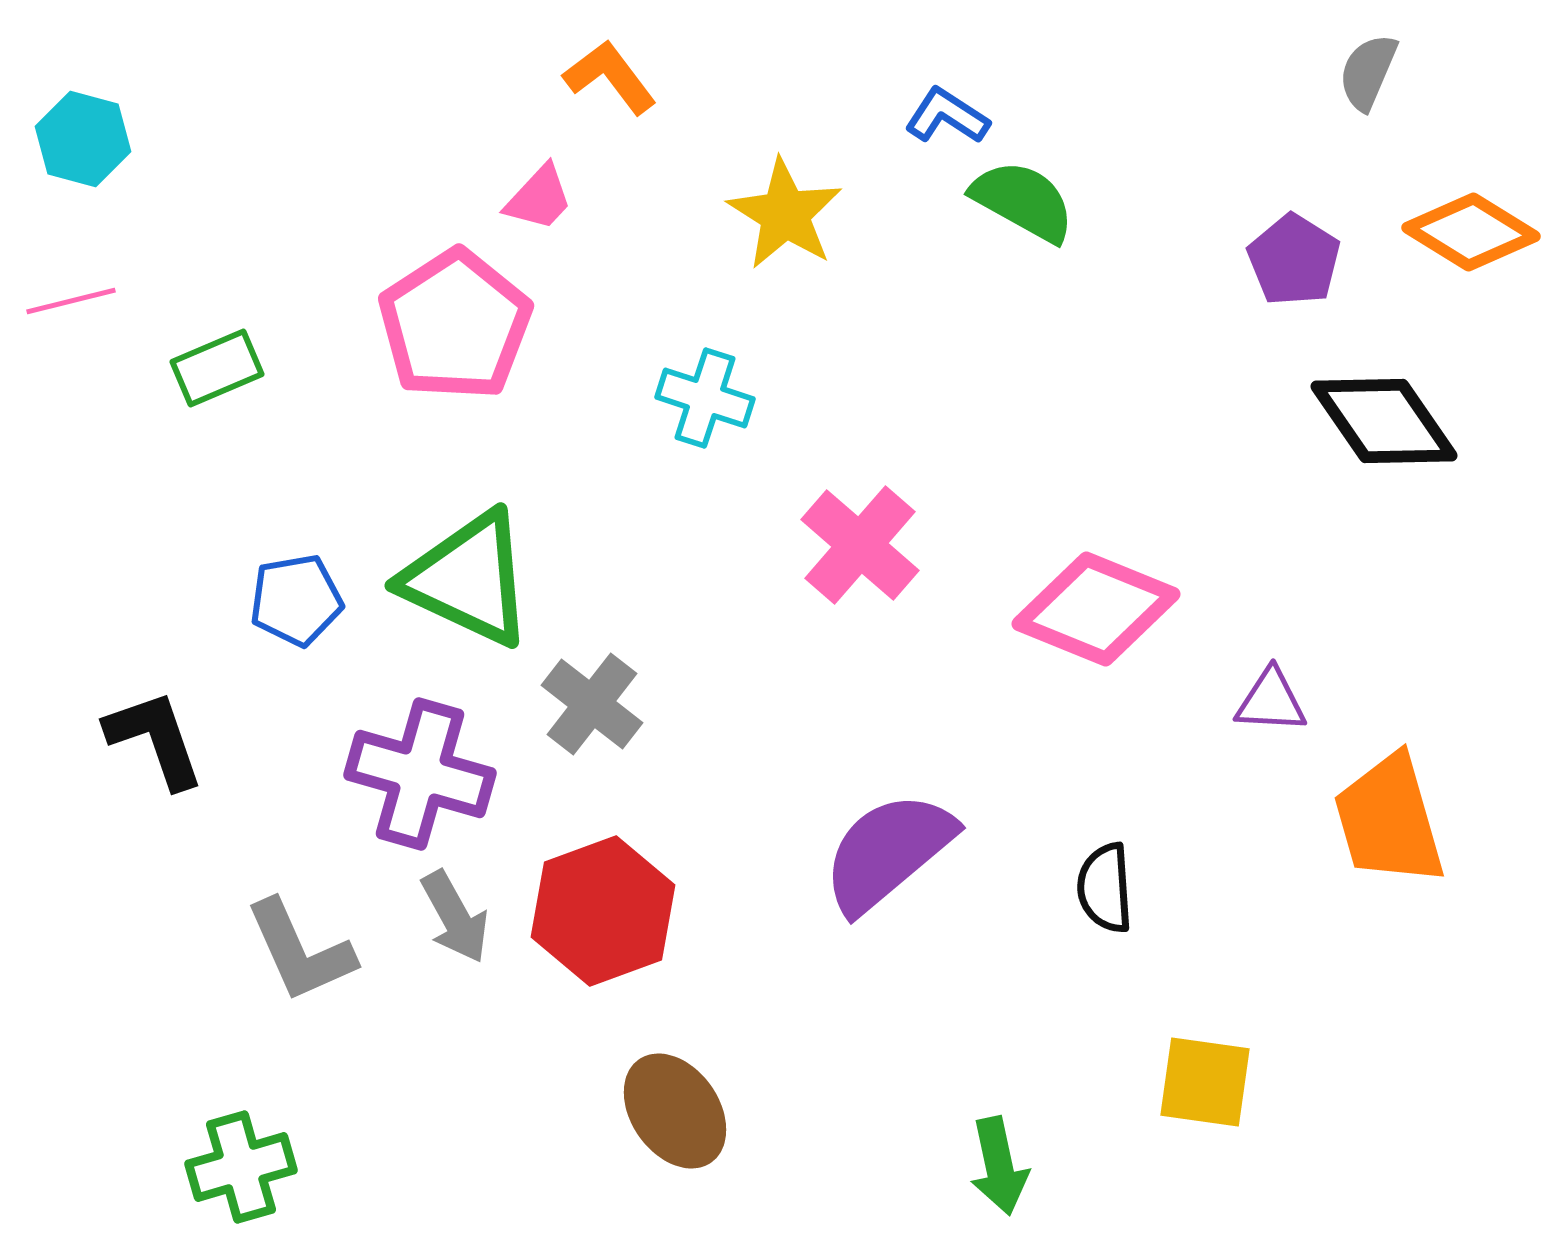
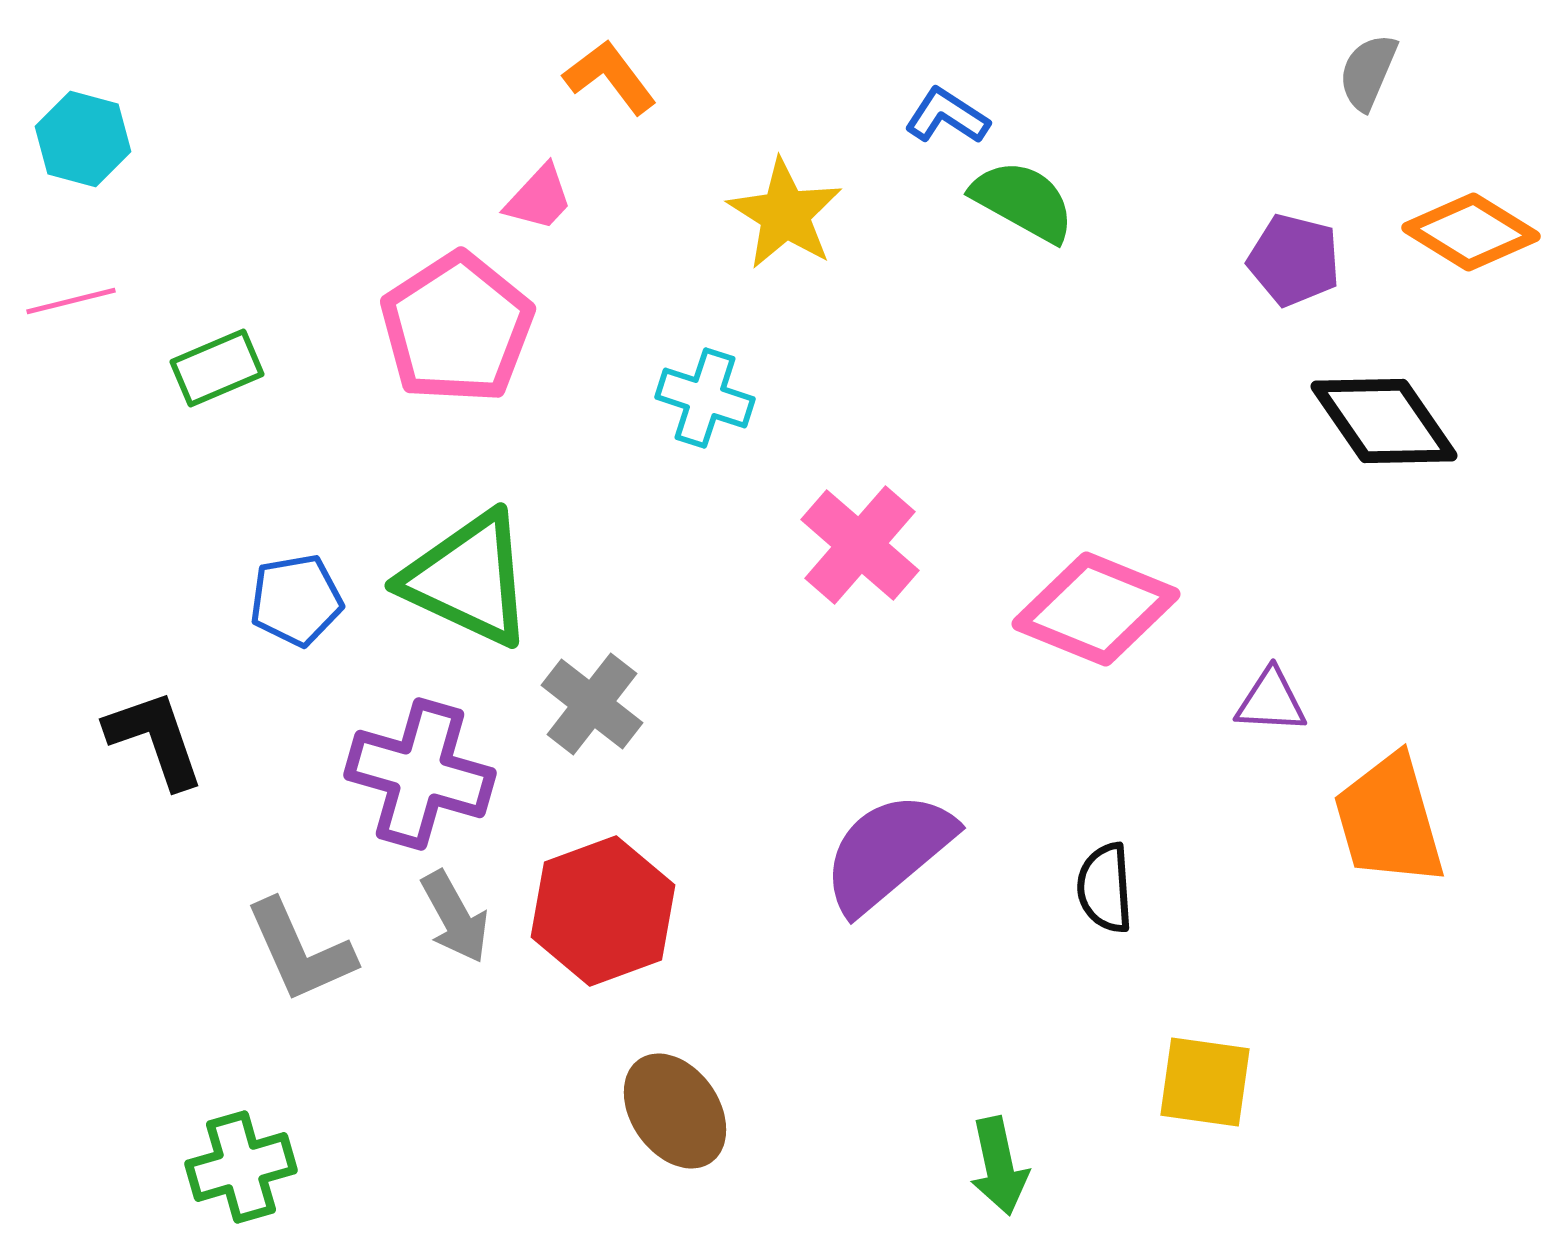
purple pentagon: rotated 18 degrees counterclockwise
pink pentagon: moved 2 px right, 3 px down
